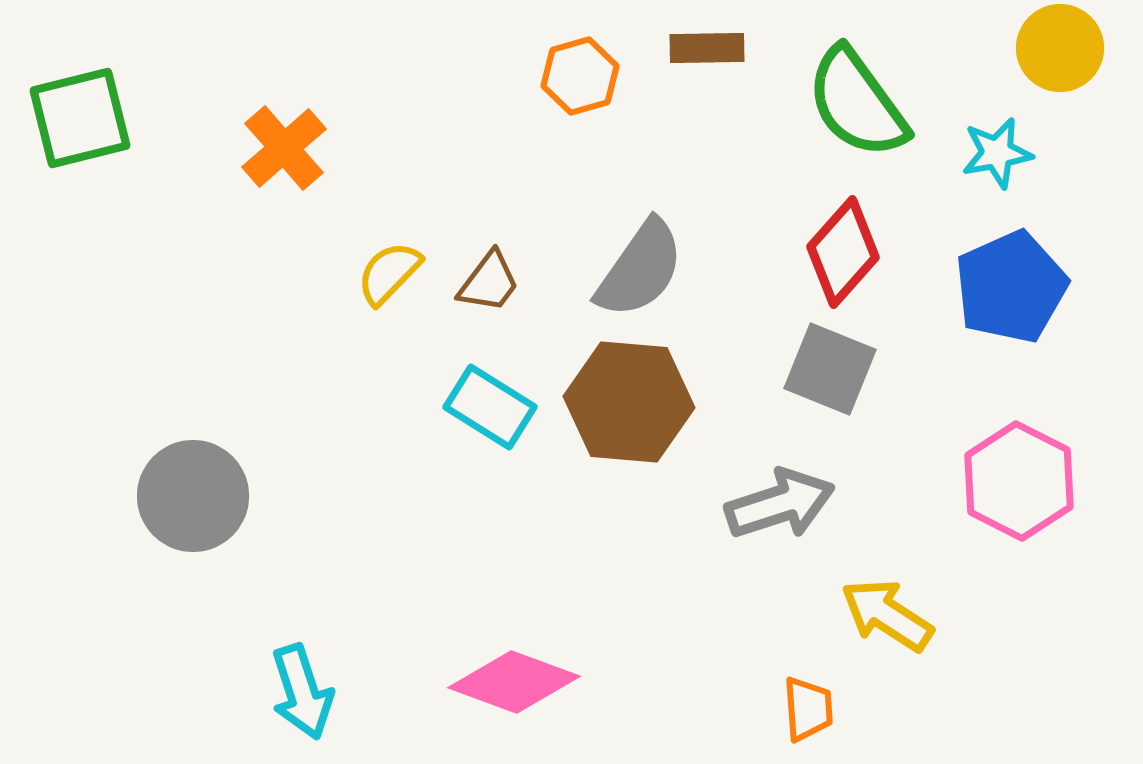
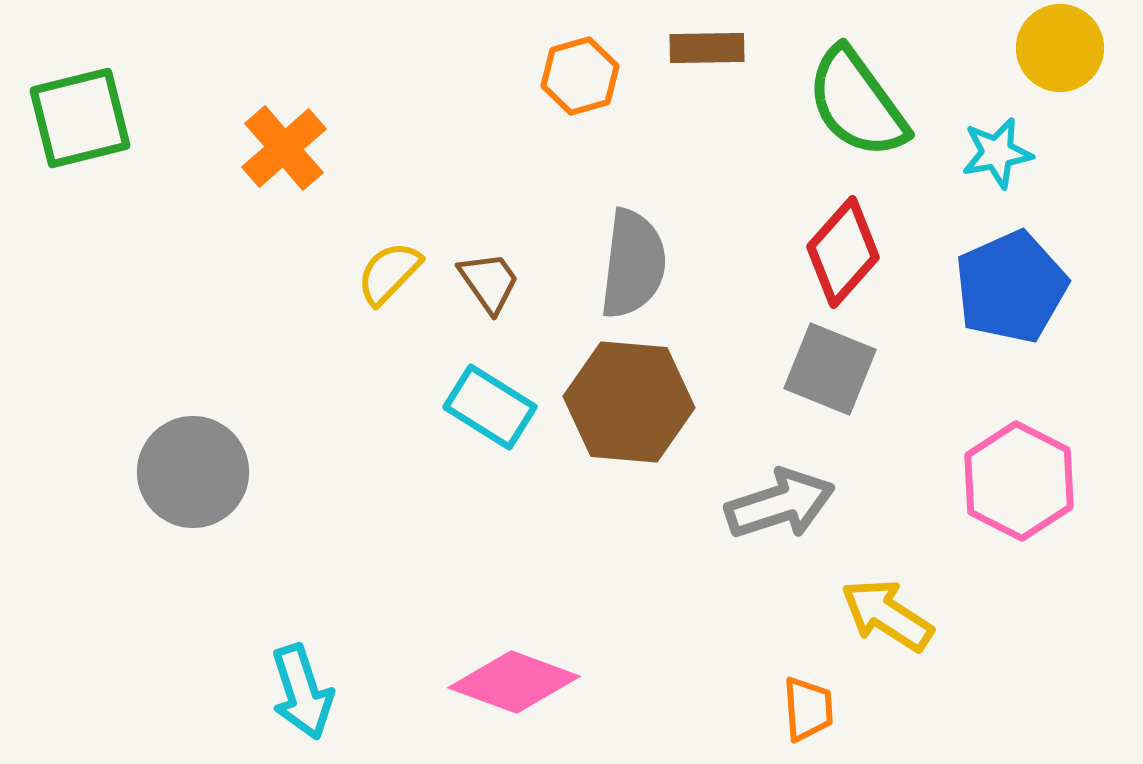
gray semicircle: moved 7 px left, 5 px up; rotated 28 degrees counterclockwise
brown trapezoid: rotated 72 degrees counterclockwise
gray circle: moved 24 px up
